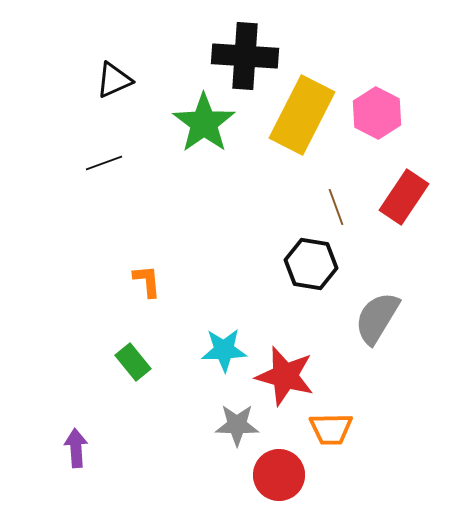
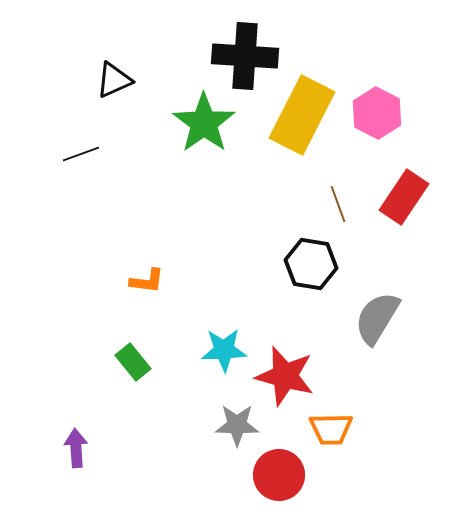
black line: moved 23 px left, 9 px up
brown line: moved 2 px right, 3 px up
orange L-shape: rotated 102 degrees clockwise
